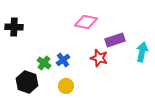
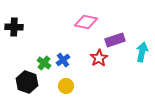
red star: rotated 24 degrees clockwise
